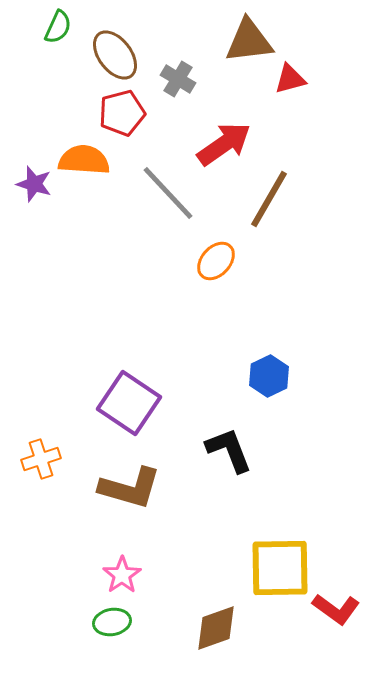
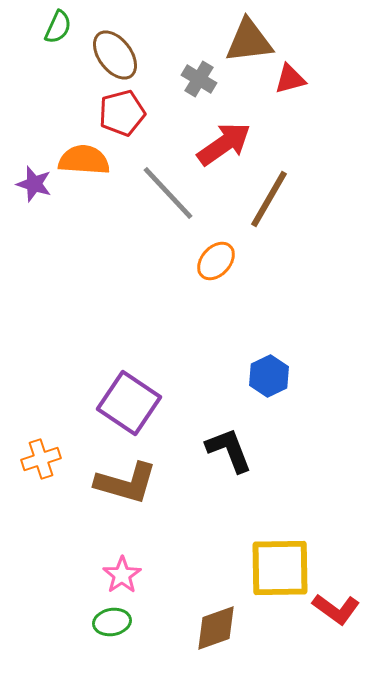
gray cross: moved 21 px right
brown L-shape: moved 4 px left, 5 px up
